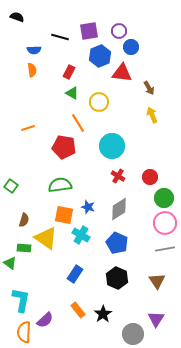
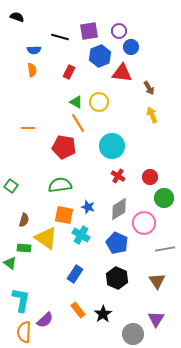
green triangle at (72, 93): moved 4 px right, 9 px down
orange line at (28, 128): rotated 16 degrees clockwise
pink circle at (165, 223): moved 21 px left
